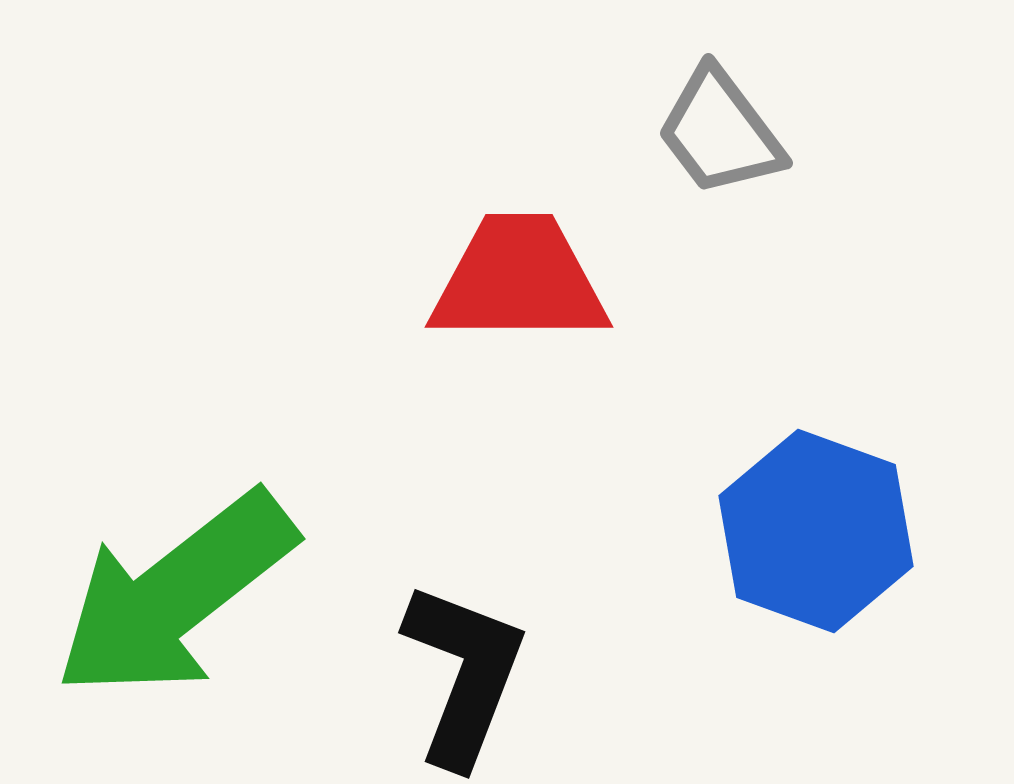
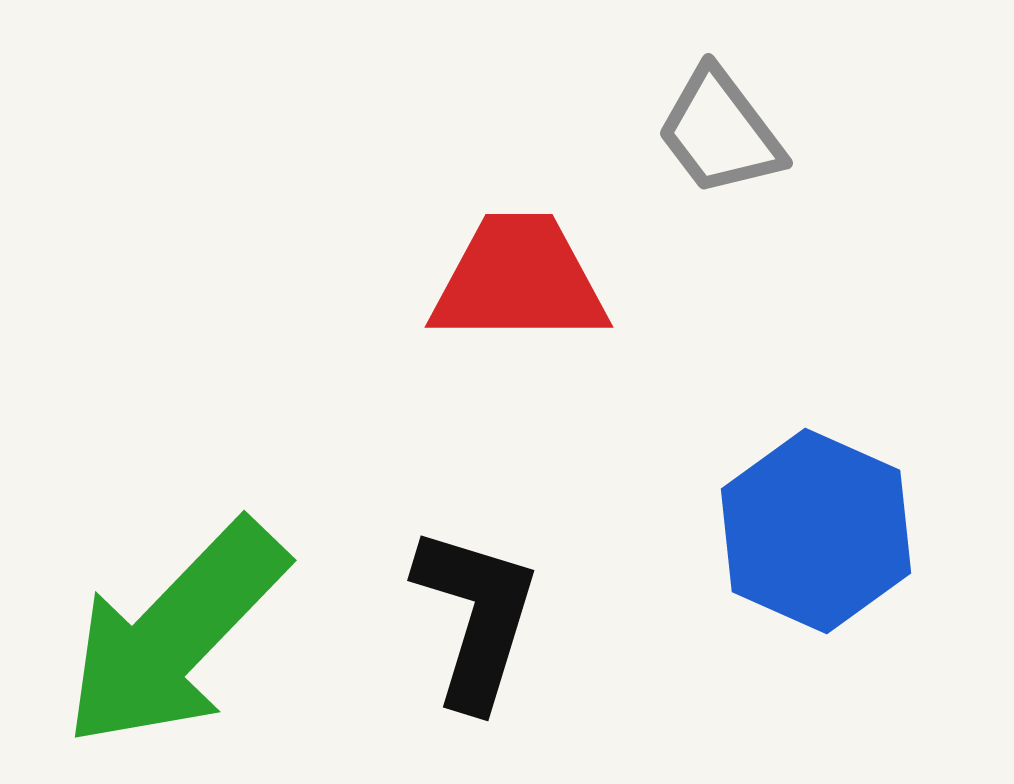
blue hexagon: rotated 4 degrees clockwise
green arrow: moved 39 px down; rotated 8 degrees counterclockwise
black L-shape: moved 12 px right, 57 px up; rotated 4 degrees counterclockwise
